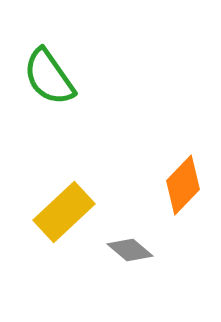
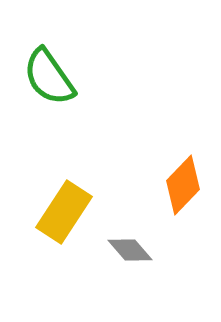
yellow rectangle: rotated 14 degrees counterclockwise
gray diamond: rotated 9 degrees clockwise
